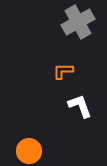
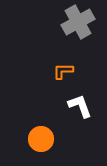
orange circle: moved 12 px right, 12 px up
